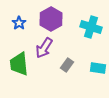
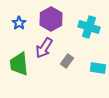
cyan cross: moved 2 px left
gray rectangle: moved 4 px up
